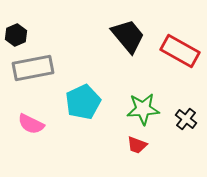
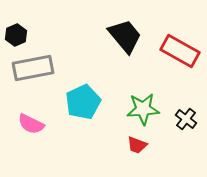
black trapezoid: moved 3 px left
